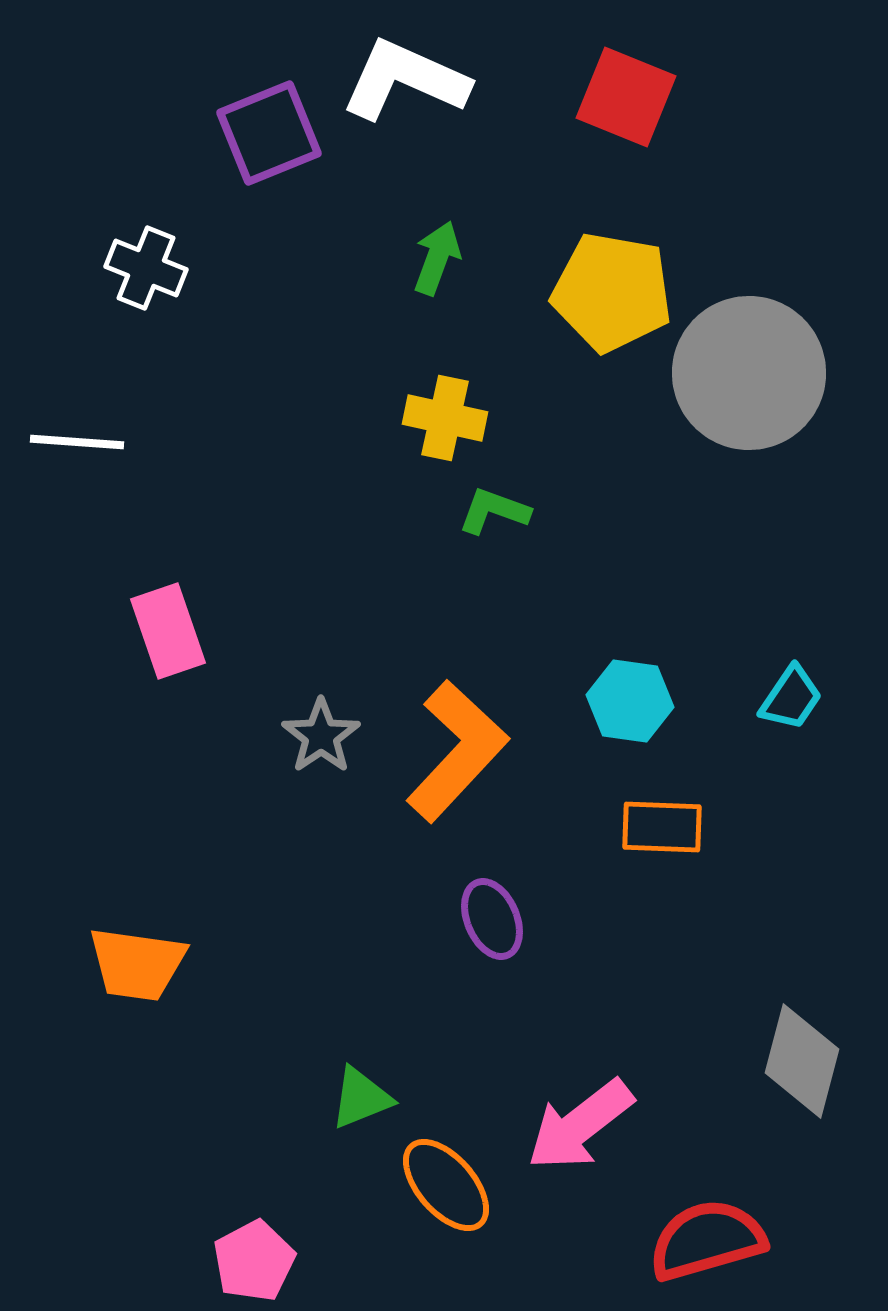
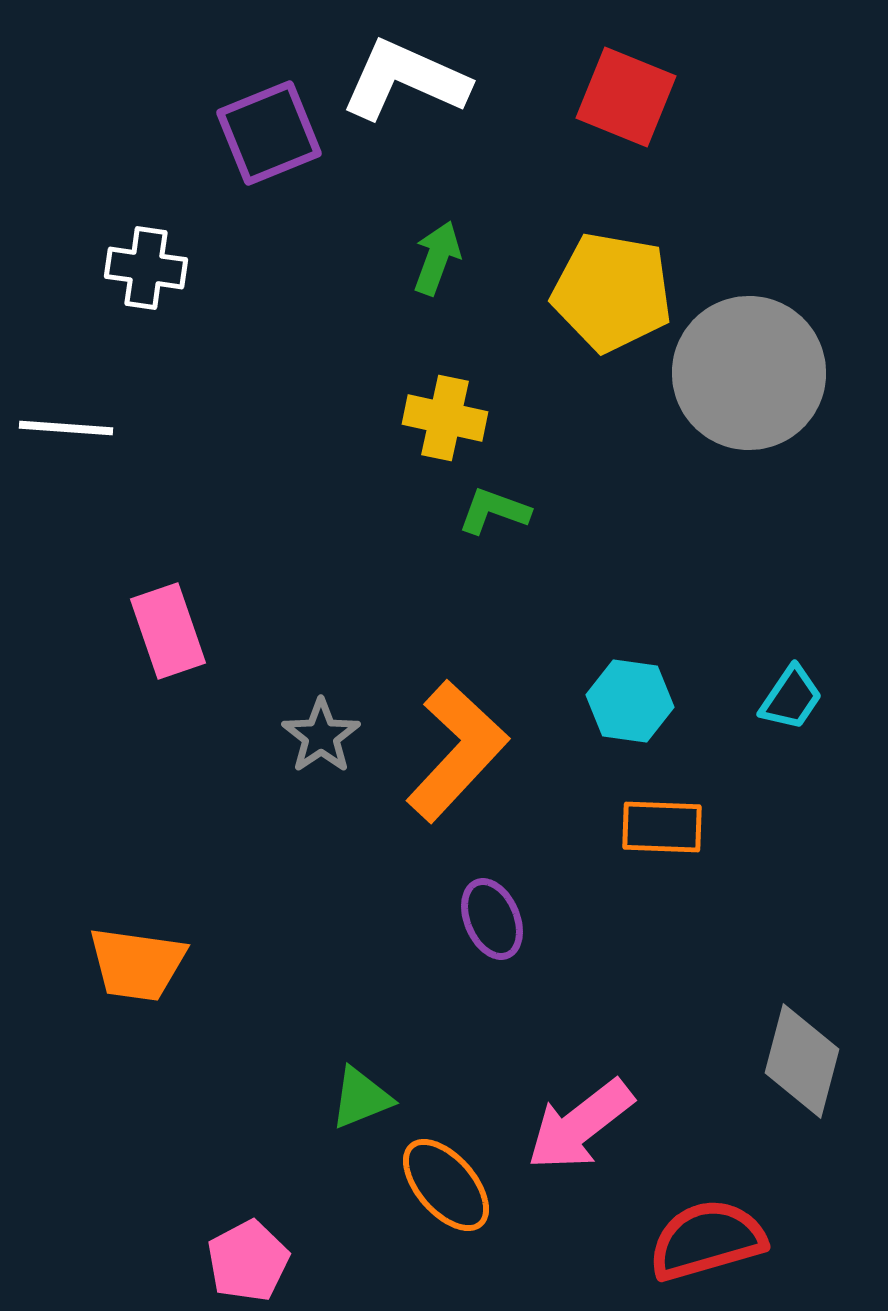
white cross: rotated 14 degrees counterclockwise
white line: moved 11 px left, 14 px up
pink pentagon: moved 6 px left
